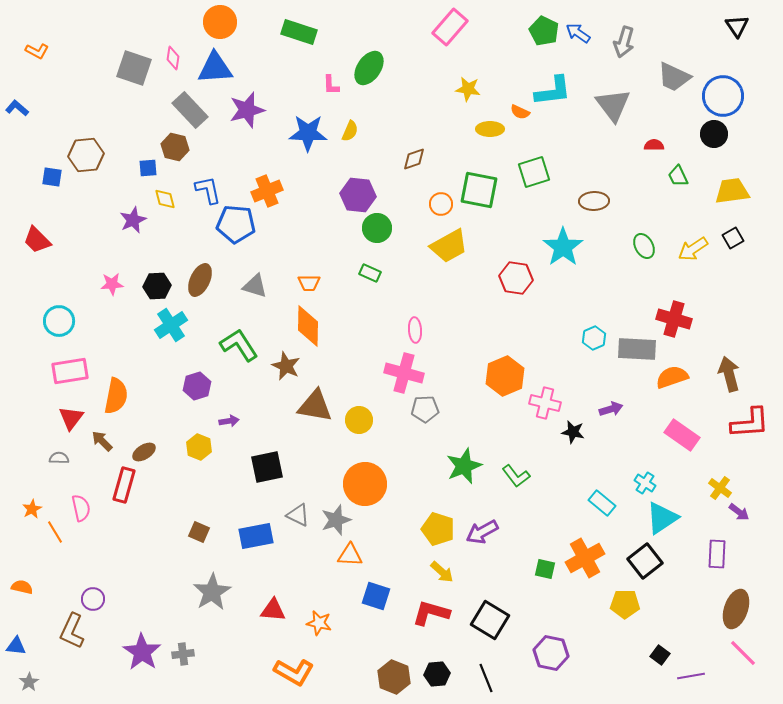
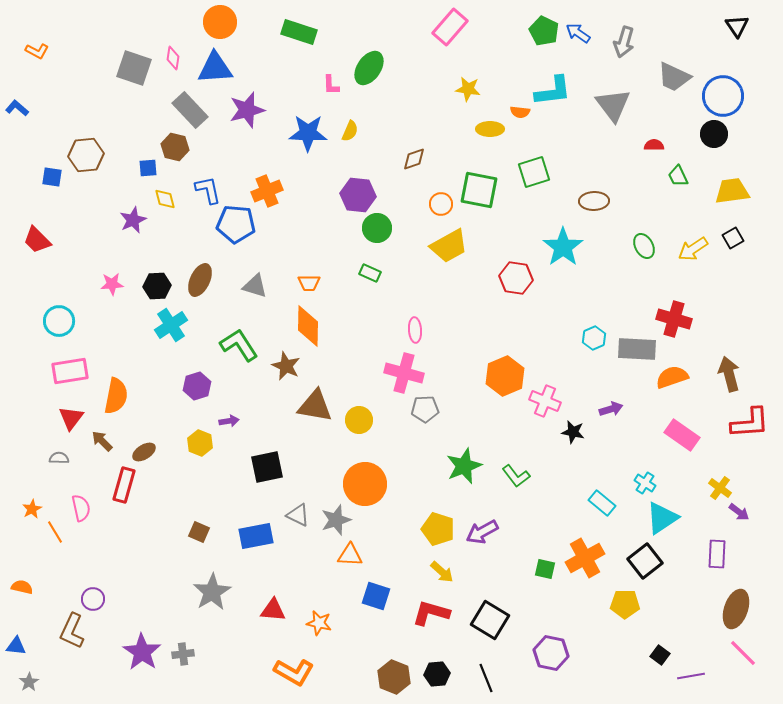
orange semicircle at (520, 112): rotated 18 degrees counterclockwise
pink cross at (545, 403): moved 2 px up; rotated 8 degrees clockwise
yellow hexagon at (199, 447): moved 1 px right, 4 px up
